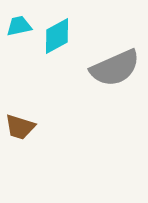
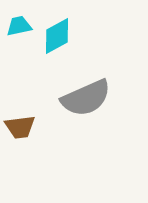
gray semicircle: moved 29 px left, 30 px down
brown trapezoid: rotated 24 degrees counterclockwise
